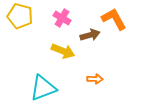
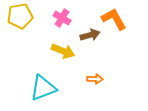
yellow pentagon: rotated 25 degrees counterclockwise
